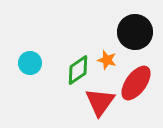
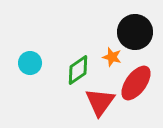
orange star: moved 5 px right, 3 px up
